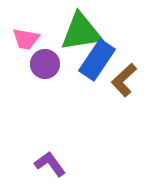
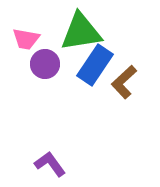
blue rectangle: moved 2 px left, 5 px down
brown L-shape: moved 2 px down
